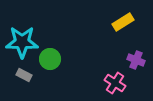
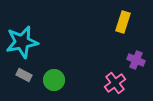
yellow rectangle: rotated 40 degrees counterclockwise
cyan star: rotated 12 degrees counterclockwise
green circle: moved 4 px right, 21 px down
pink cross: rotated 20 degrees clockwise
